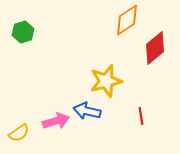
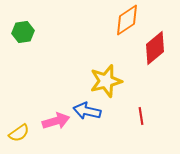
green hexagon: rotated 10 degrees clockwise
